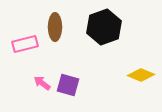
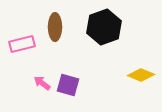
pink rectangle: moved 3 px left
